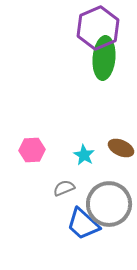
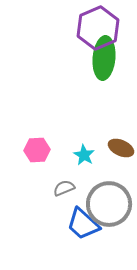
pink hexagon: moved 5 px right
